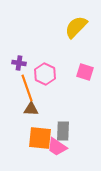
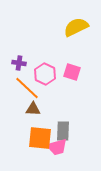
yellow semicircle: rotated 20 degrees clockwise
pink square: moved 13 px left
orange line: rotated 28 degrees counterclockwise
brown triangle: moved 2 px right
pink trapezoid: rotated 50 degrees counterclockwise
